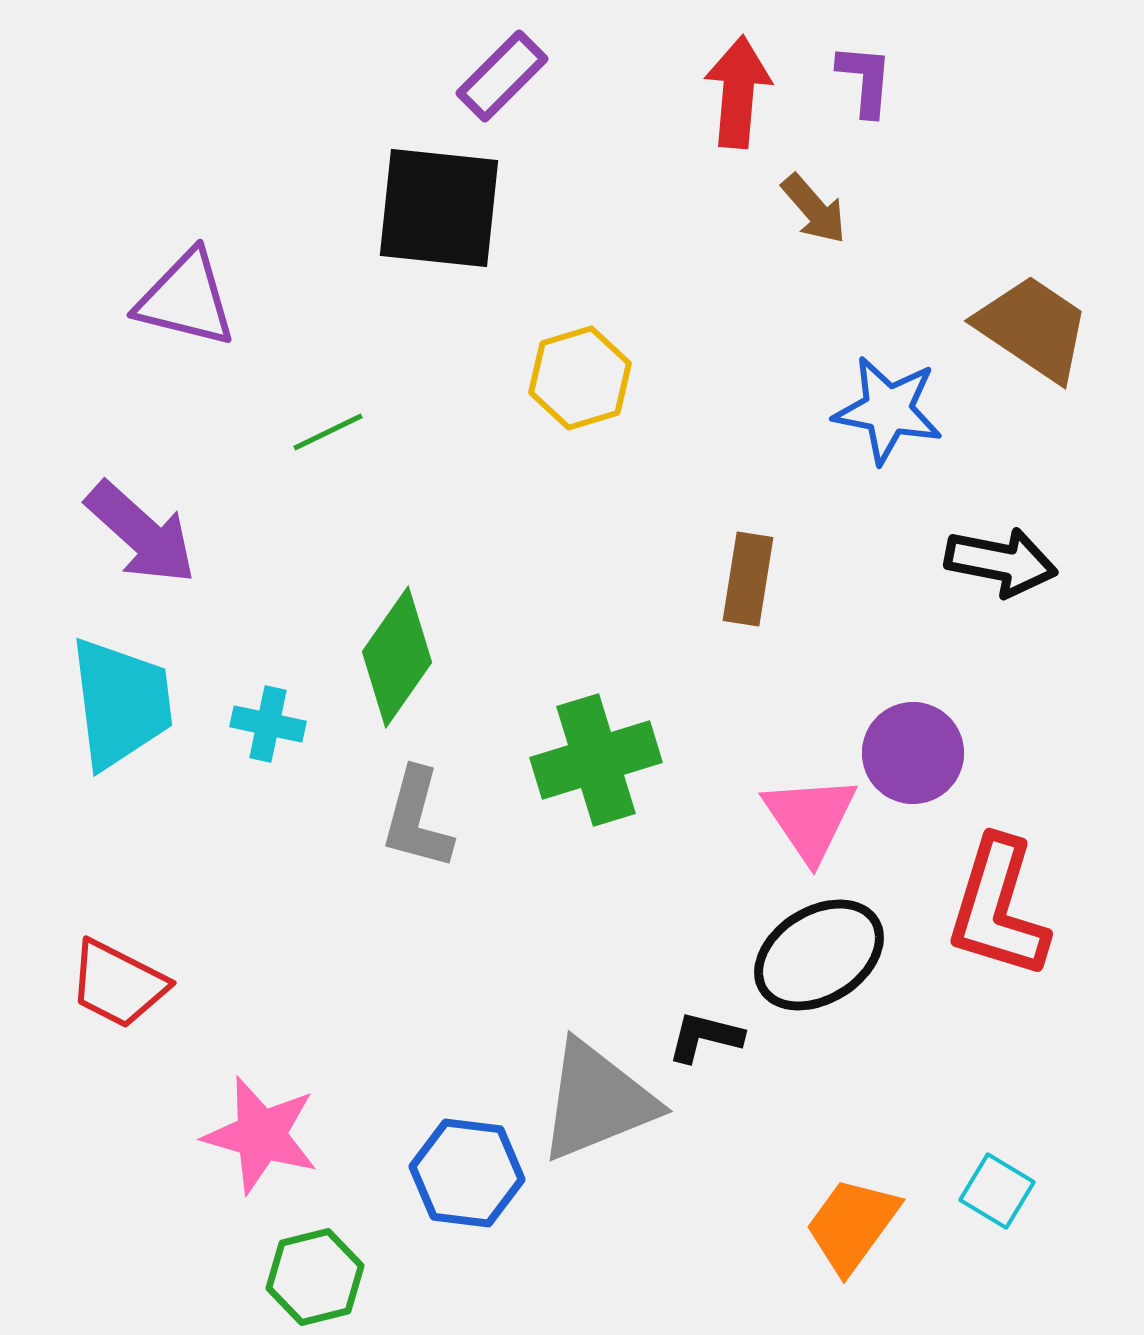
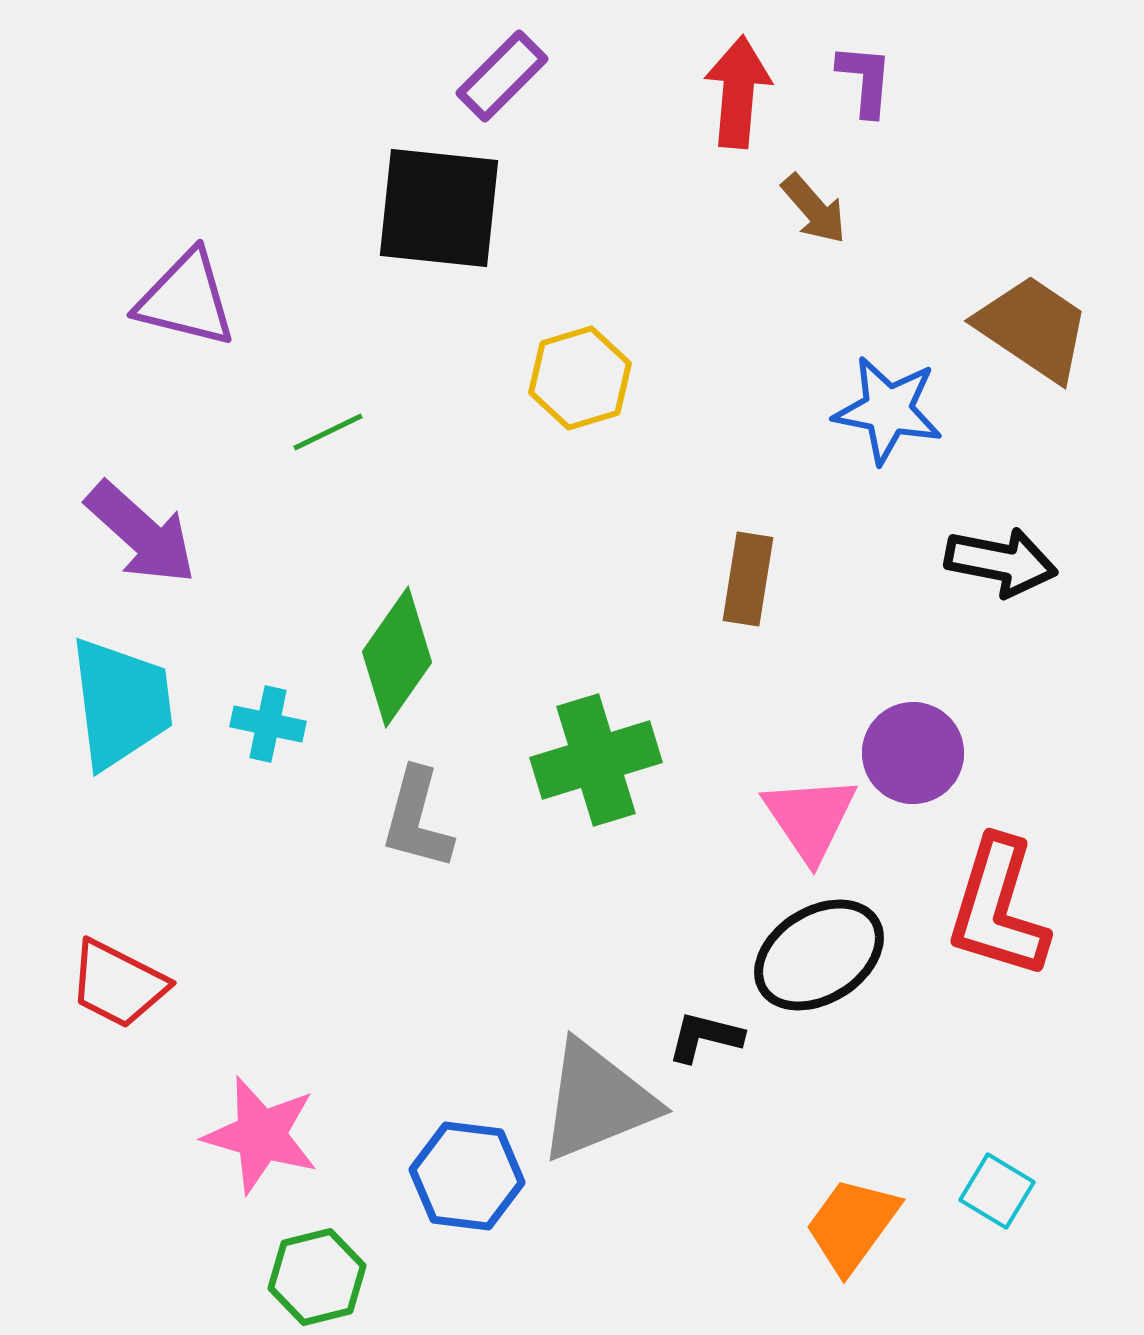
blue hexagon: moved 3 px down
green hexagon: moved 2 px right
